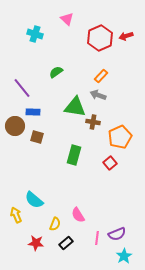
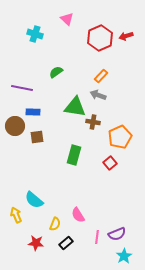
purple line: rotated 40 degrees counterclockwise
brown square: rotated 24 degrees counterclockwise
pink line: moved 1 px up
